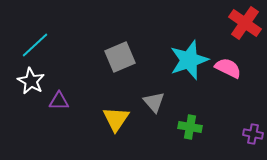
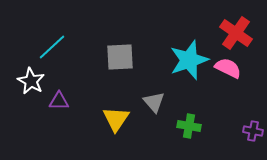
red cross: moved 9 px left, 10 px down
cyan line: moved 17 px right, 2 px down
gray square: rotated 20 degrees clockwise
green cross: moved 1 px left, 1 px up
purple cross: moved 3 px up
